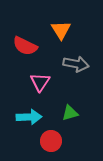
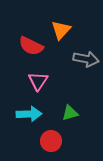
orange triangle: rotated 15 degrees clockwise
red semicircle: moved 6 px right
gray arrow: moved 10 px right, 5 px up
pink triangle: moved 2 px left, 1 px up
cyan arrow: moved 3 px up
